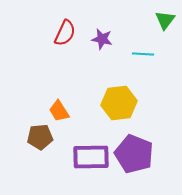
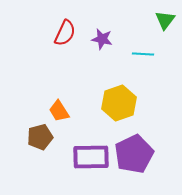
yellow hexagon: rotated 12 degrees counterclockwise
brown pentagon: rotated 10 degrees counterclockwise
purple pentagon: rotated 24 degrees clockwise
